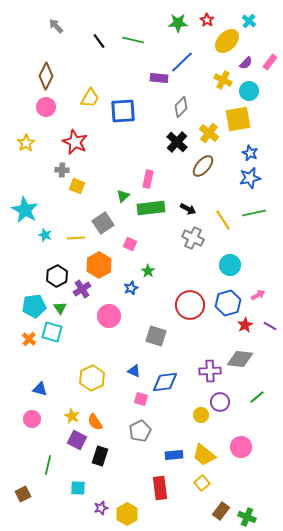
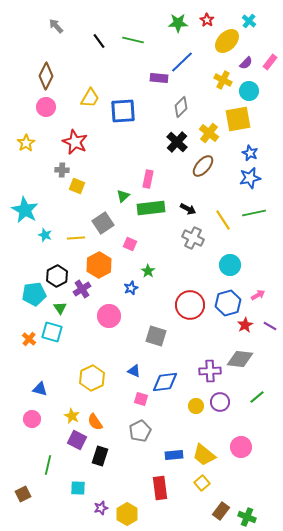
cyan pentagon at (34, 306): moved 12 px up
yellow circle at (201, 415): moved 5 px left, 9 px up
